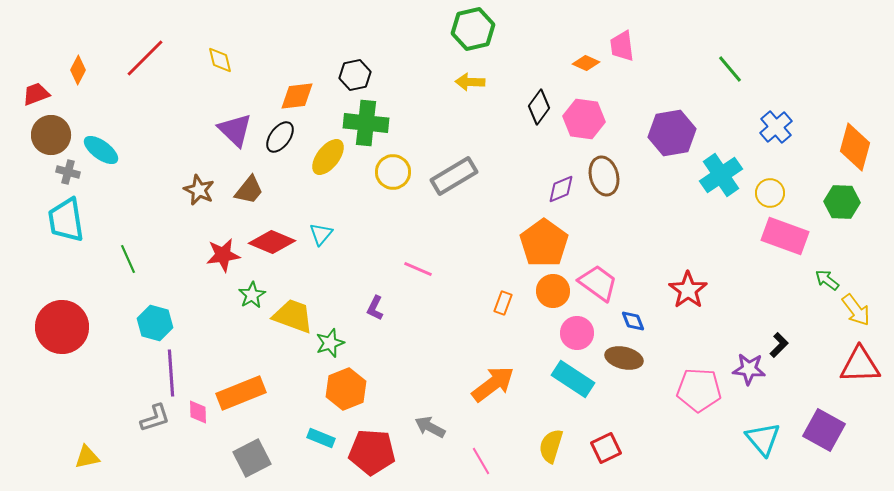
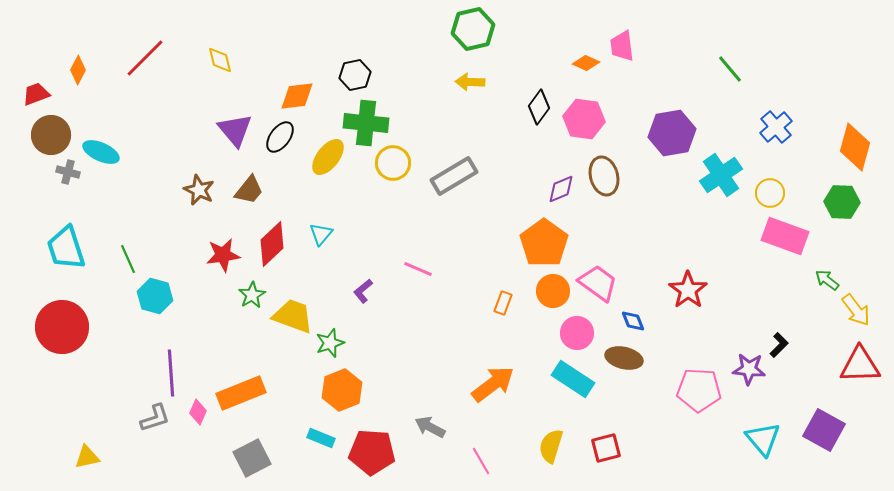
purple triangle at (235, 130): rotated 6 degrees clockwise
cyan ellipse at (101, 150): moved 2 px down; rotated 12 degrees counterclockwise
yellow circle at (393, 172): moved 9 px up
cyan trapezoid at (66, 220): moved 28 px down; rotated 9 degrees counterclockwise
red diamond at (272, 242): moved 2 px down; rotated 66 degrees counterclockwise
purple L-shape at (375, 308): moved 12 px left, 17 px up; rotated 25 degrees clockwise
cyan hexagon at (155, 323): moved 27 px up
orange hexagon at (346, 389): moved 4 px left, 1 px down
pink diamond at (198, 412): rotated 25 degrees clockwise
red square at (606, 448): rotated 12 degrees clockwise
